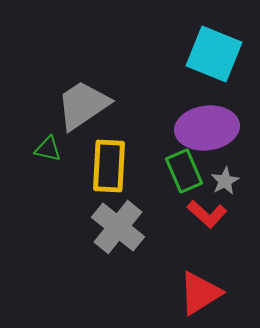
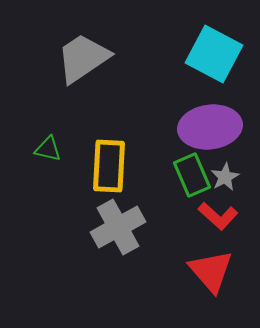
cyan square: rotated 6 degrees clockwise
gray trapezoid: moved 47 px up
purple ellipse: moved 3 px right, 1 px up
green rectangle: moved 8 px right, 4 px down
gray star: moved 4 px up
red L-shape: moved 11 px right, 2 px down
gray cross: rotated 22 degrees clockwise
red triangle: moved 11 px right, 22 px up; rotated 39 degrees counterclockwise
